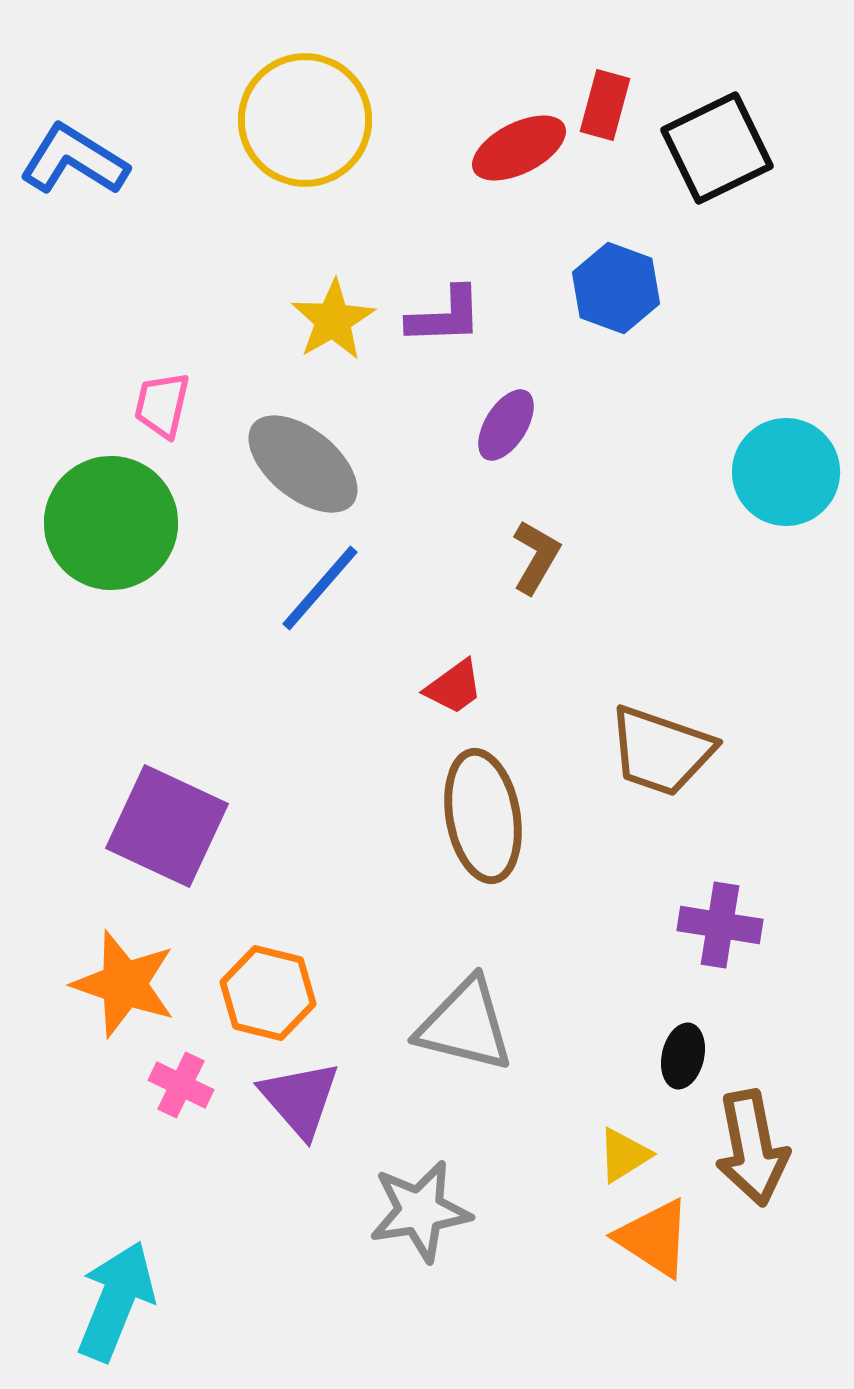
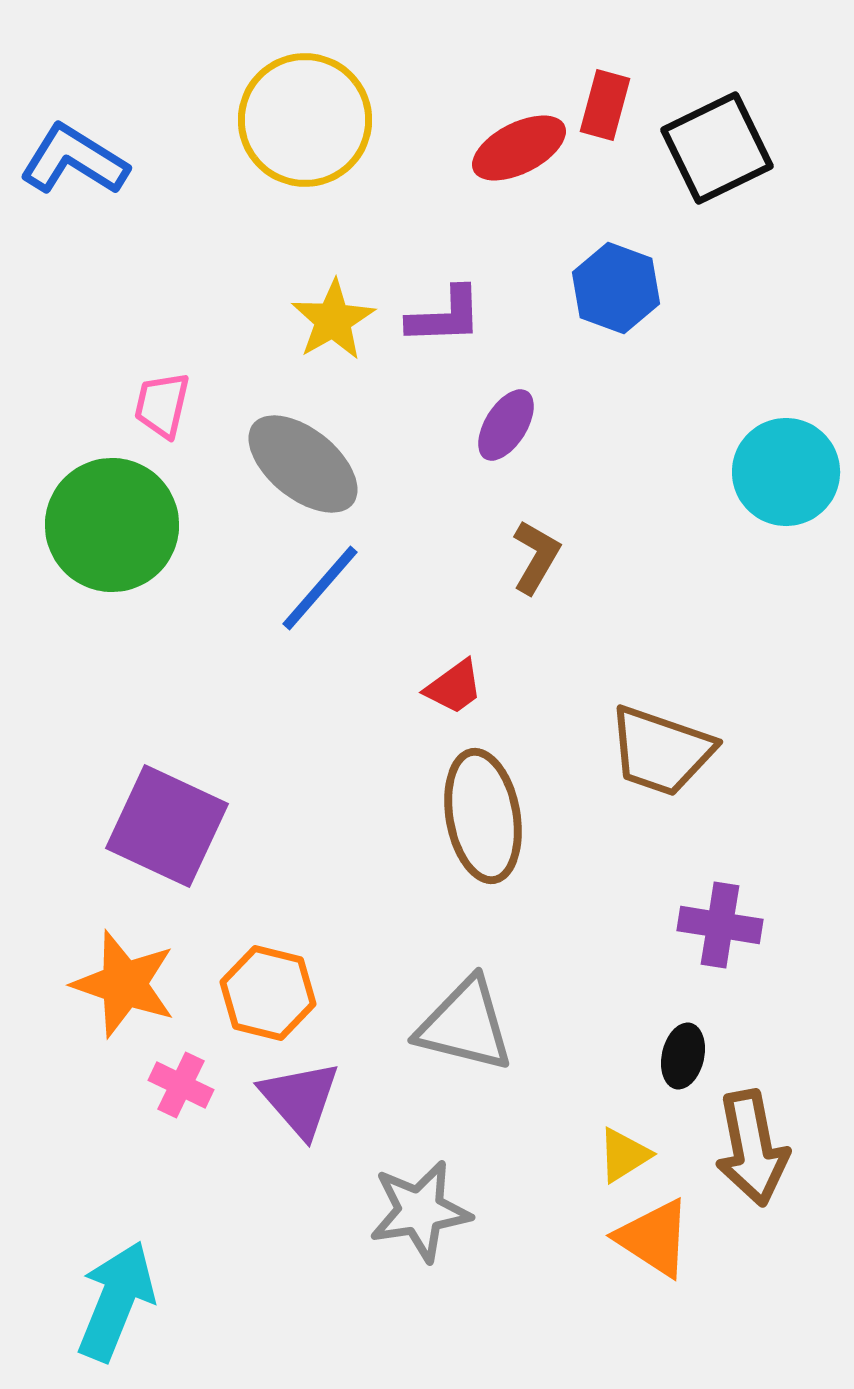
green circle: moved 1 px right, 2 px down
